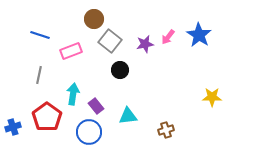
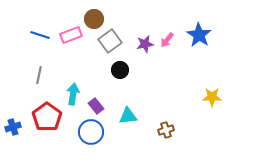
pink arrow: moved 1 px left, 3 px down
gray square: rotated 15 degrees clockwise
pink rectangle: moved 16 px up
blue circle: moved 2 px right
